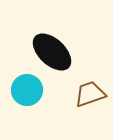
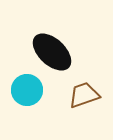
brown trapezoid: moved 6 px left, 1 px down
